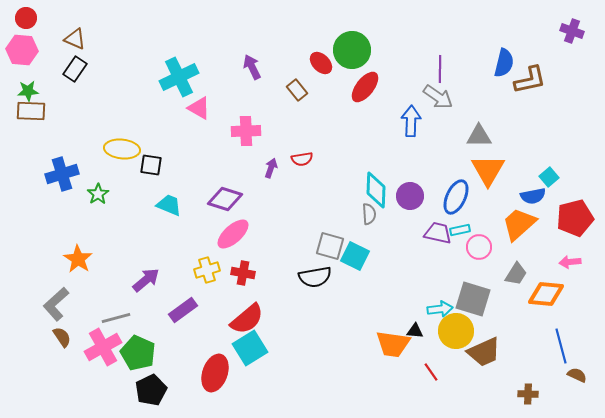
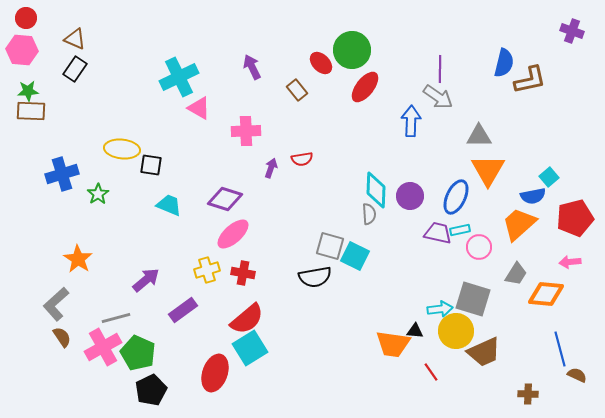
blue line at (561, 346): moved 1 px left, 3 px down
